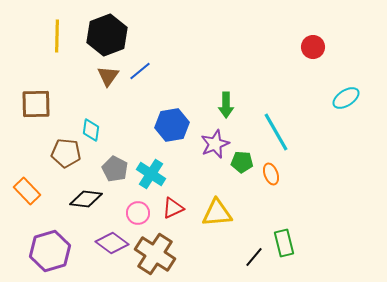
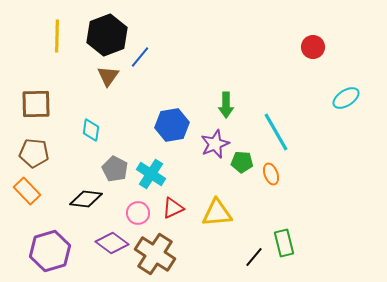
blue line: moved 14 px up; rotated 10 degrees counterclockwise
brown pentagon: moved 32 px left
